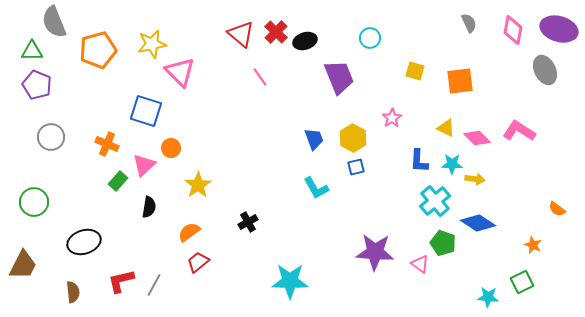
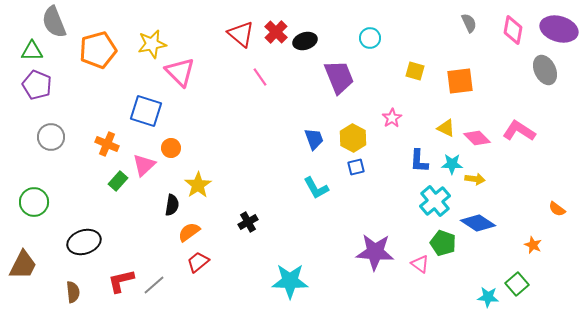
black semicircle at (149, 207): moved 23 px right, 2 px up
green square at (522, 282): moved 5 px left, 2 px down; rotated 15 degrees counterclockwise
gray line at (154, 285): rotated 20 degrees clockwise
